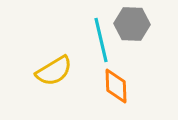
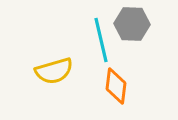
yellow semicircle: rotated 15 degrees clockwise
orange diamond: rotated 9 degrees clockwise
